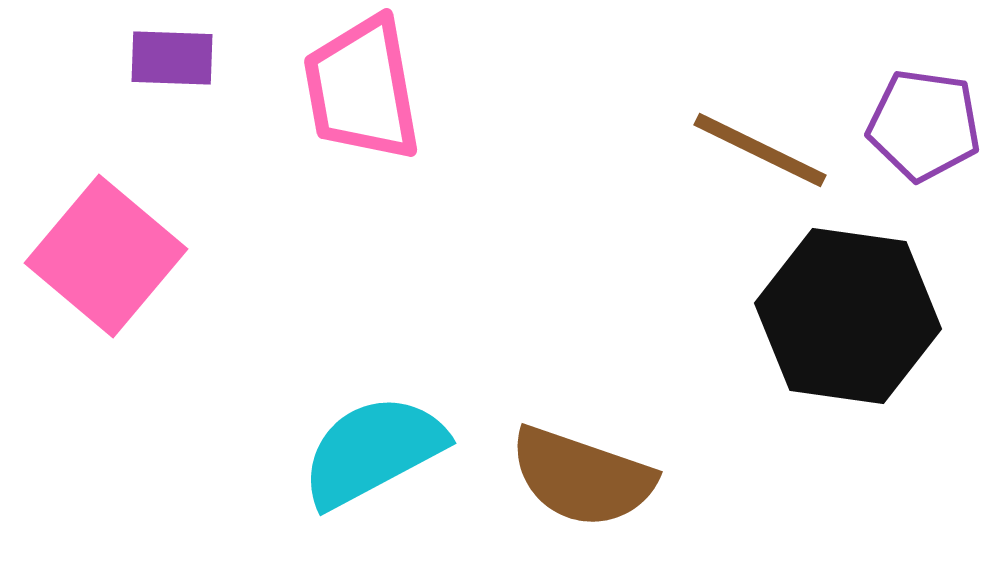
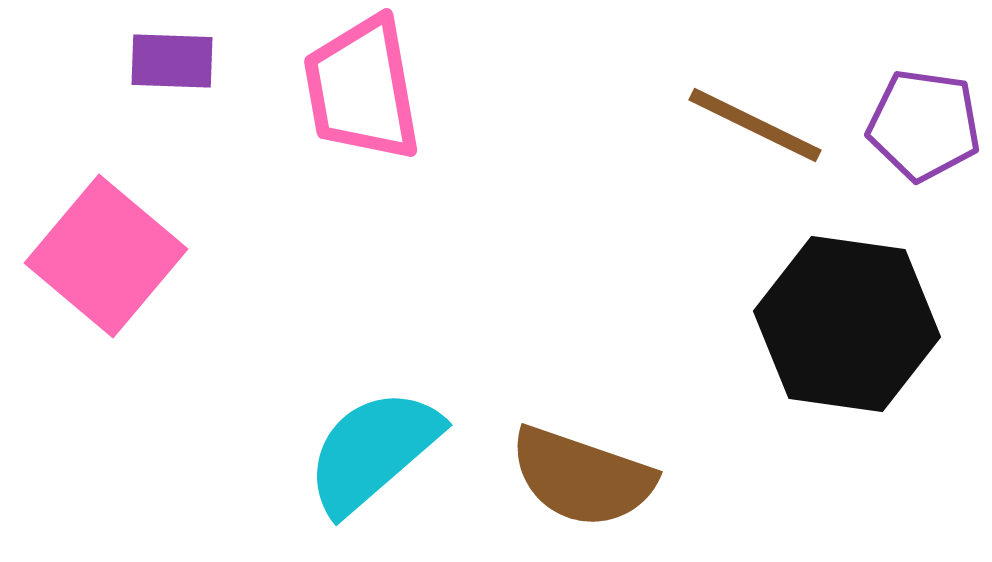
purple rectangle: moved 3 px down
brown line: moved 5 px left, 25 px up
black hexagon: moved 1 px left, 8 px down
cyan semicircle: rotated 13 degrees counterclockwise
